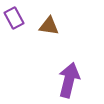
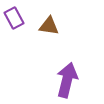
purple arrow: moved 2 px left
